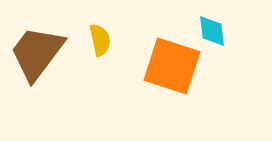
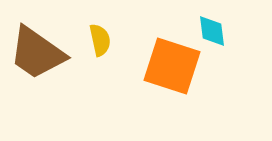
brown trapezoid: rotated 92 degrees counterclockwise
